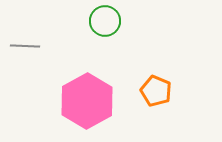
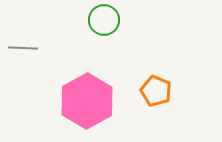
green circle: moved 1 px left, 1 px up
gray line: moved 2 px left, 2 px down
